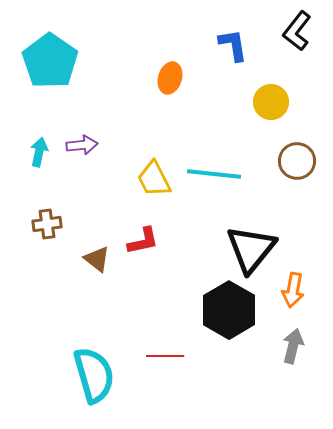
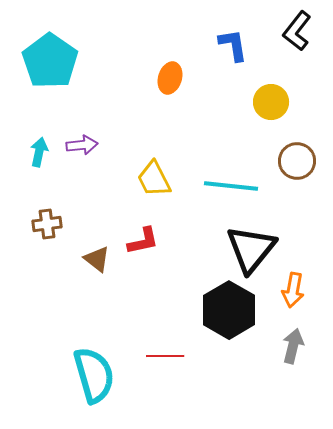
cyan line: moved 17 px right, 12 px down
